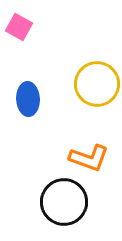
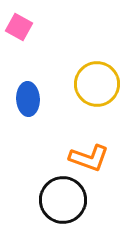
black circle: moved 1 px left, 2 px up
